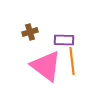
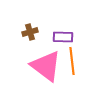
purple rectangle: moved 1 px left, 3 px up
